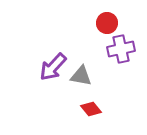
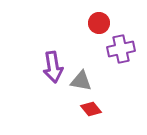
red circle: moved 8 px left
purple arrow: rotated 52 degrees counterclockwise
gray triangle: moved 5 px down
